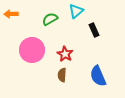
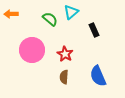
cyan triangle: moved 5 px left, 1 px down
green semicircle: rotated 70 degrees clockwise
brown semicircle: moved 2 px right, 2 px down
